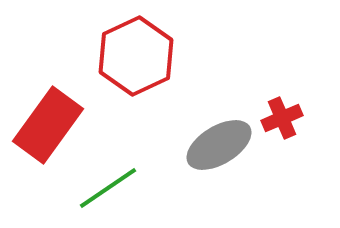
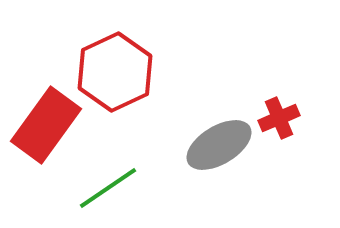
red hexagon: moved 21 px left, 16 px down
red cross: moved 3 px left
red rectangle: moved 2 px left
